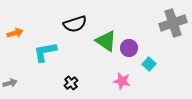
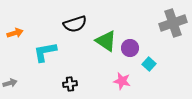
purple circle: moved 1 px right
black cross: moved 1 px left, 1 px down; rotated 32 degrees clockwise
